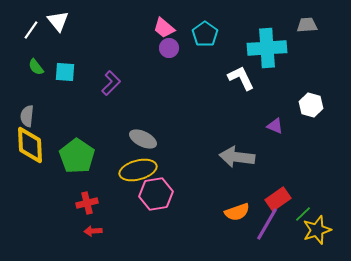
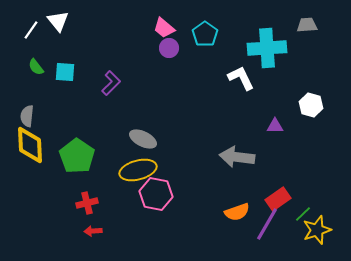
purple triangle: rotated 24 degrees counterclockwise
pink hexagon: rotated 20 degrees clockwise
